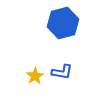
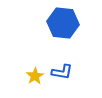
blue hexagon: rotated 20 degrees clockwise
